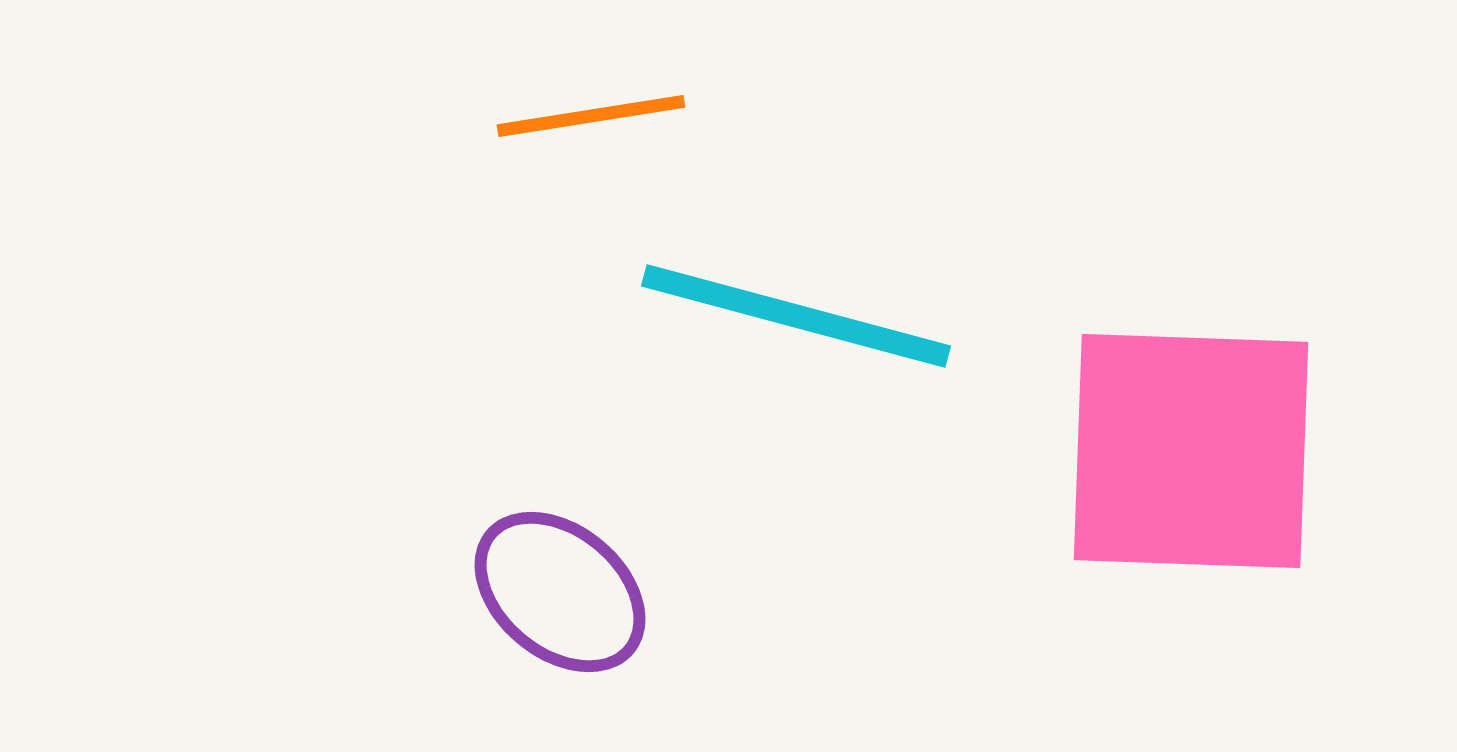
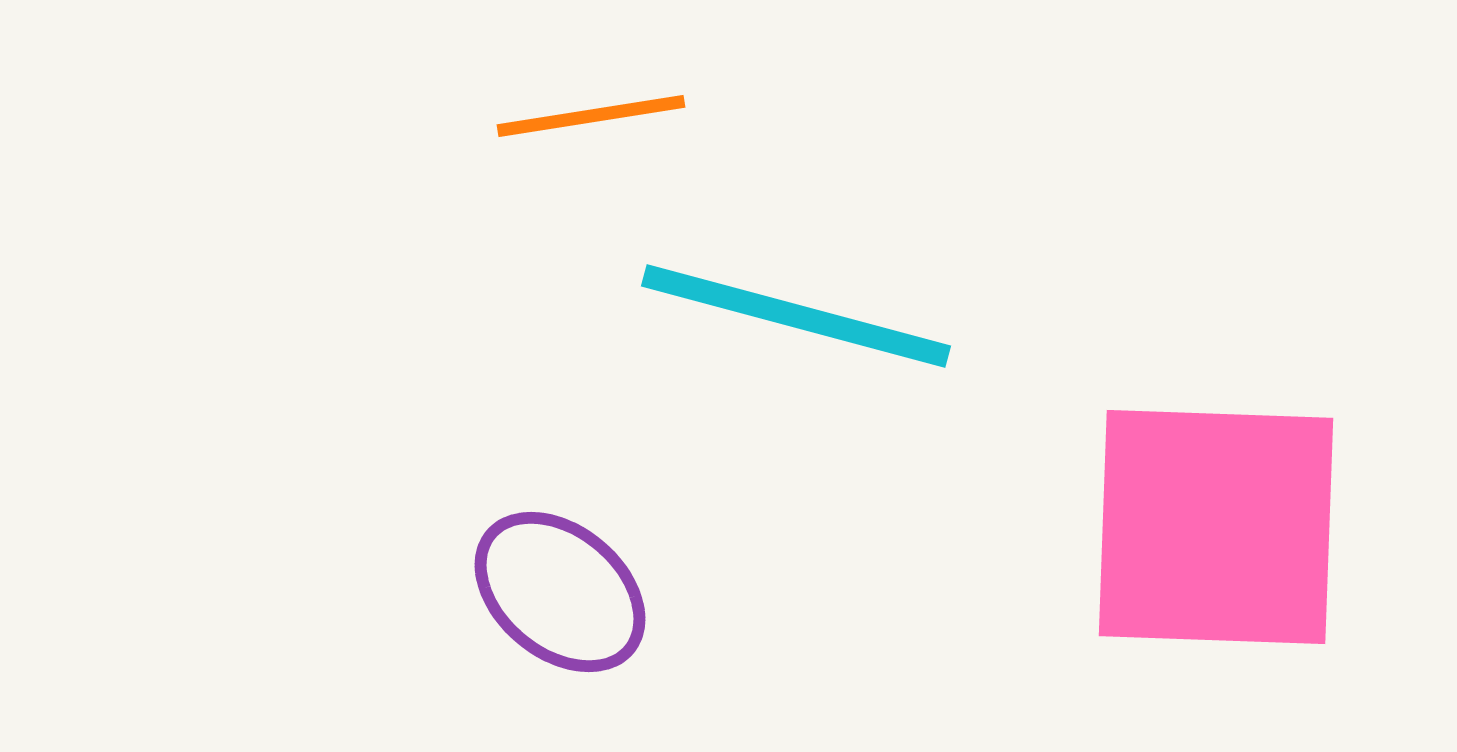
pink square: moved 25 px right, 76 px down
